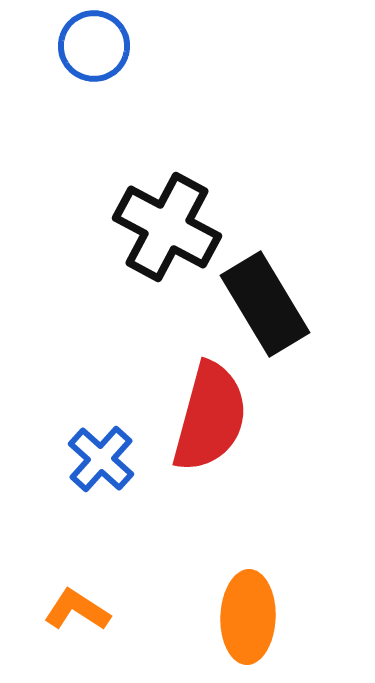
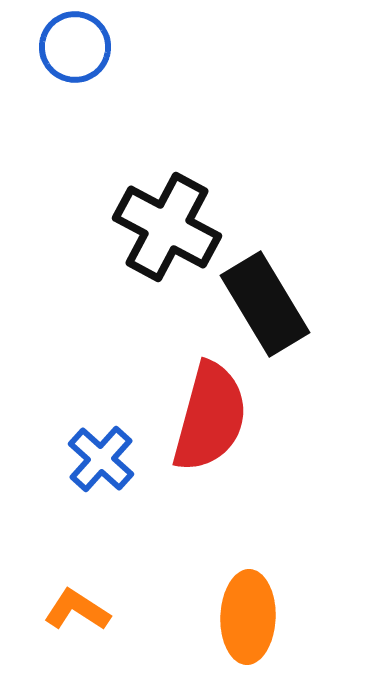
blue circle: moved 19 px left, 1 px down
